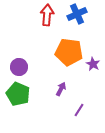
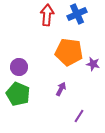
purple star: rotated 16 degrees counterclockwise
purple line: moved 6 px down
